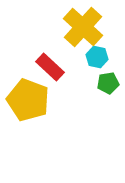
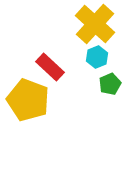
yellow cross: moved 12 px right, 3 px up
cyan hexagon: rotated 25 degrees clockwise
green pentagon: moved 2 px right, 1 px down; rotated 15 degrees counterclockwise
